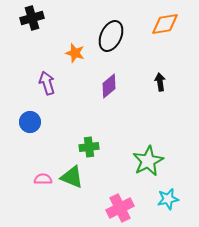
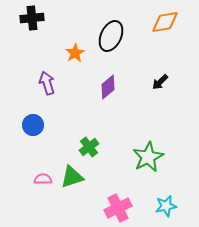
black cross: rotated 10 degrees clockwise
orange diamond: moved 2 px up
orange star: rotated 24 degrees clockwise
black arrow: rotated 126 degrees counterclockwise
purple diamond: moved 1 px left, 1 px down
blue circle: moved 3 px right, 3 px down
green cross: rotated 30 degrees counterclockwise
green star: moved 4 px up
green triangle: rotated 40 degrees counterclockwise
cyan star: moved 2 px left, 7 px down
pink cross: moved 2 px left
